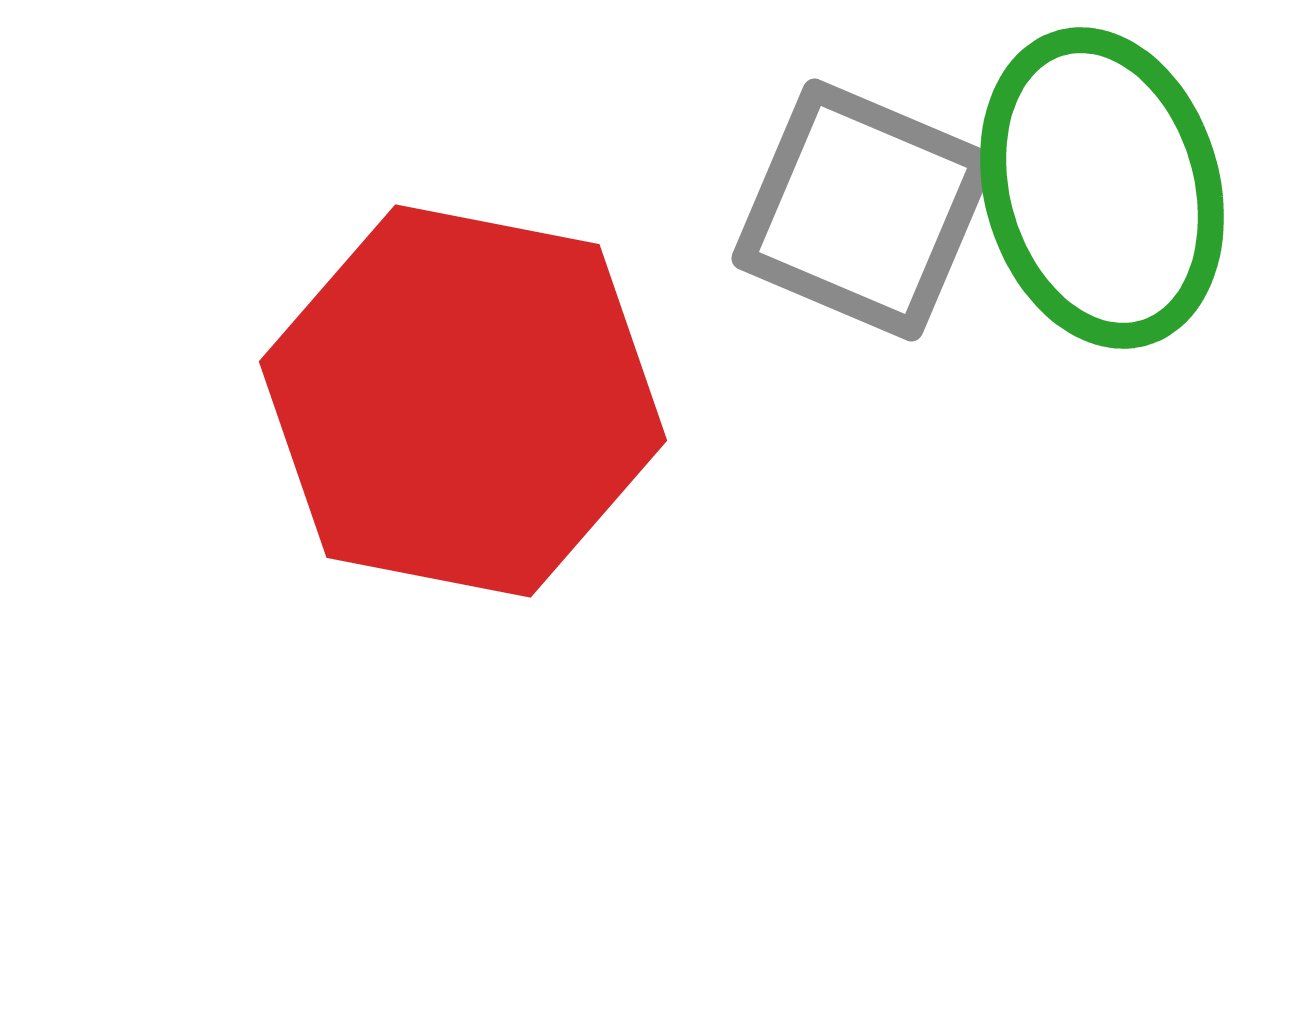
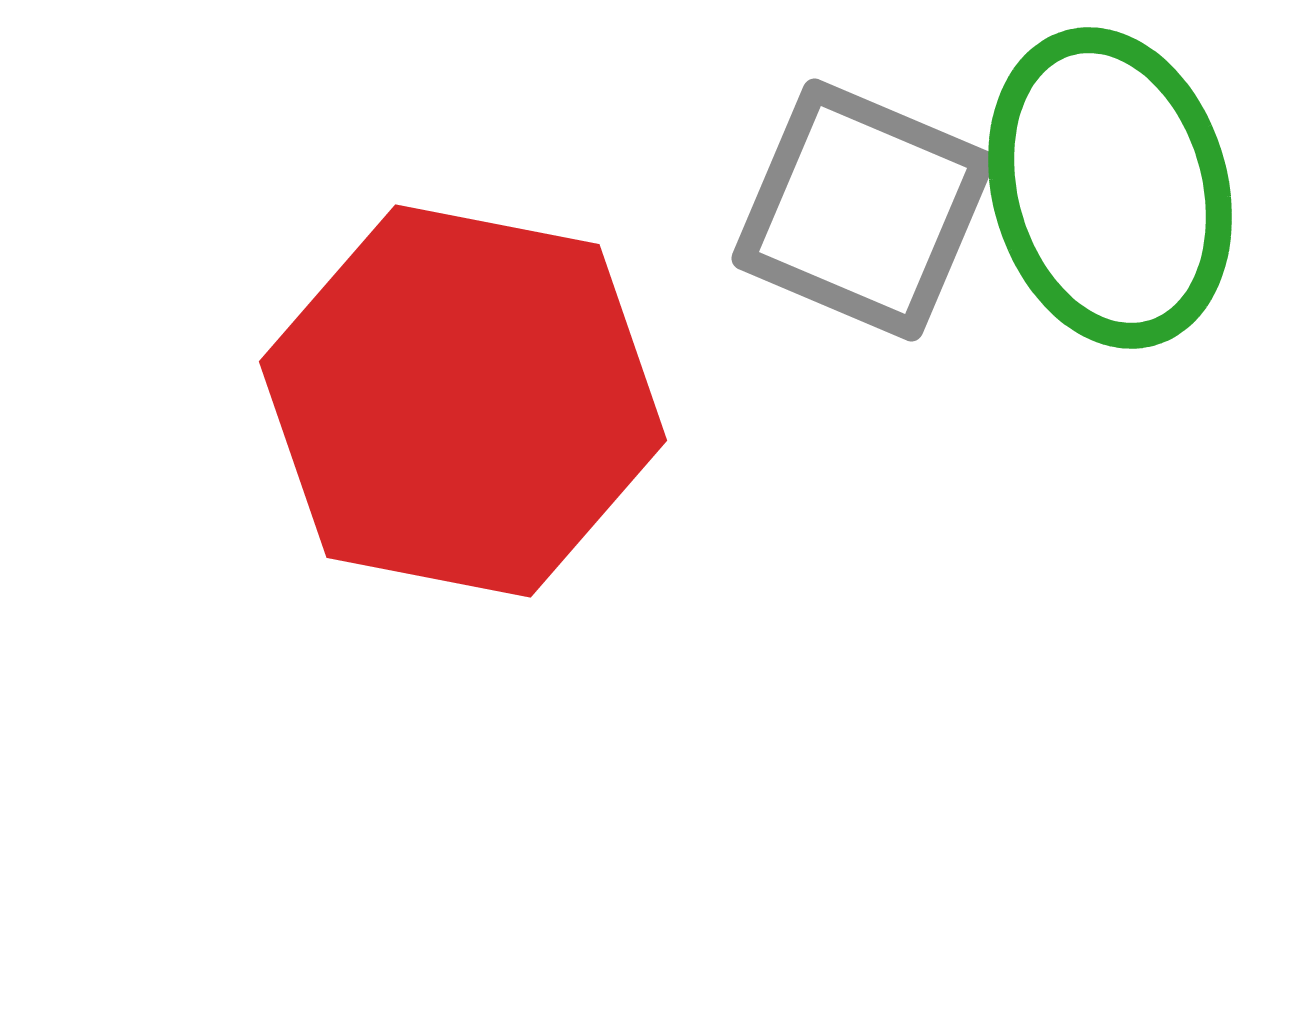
green ellipse: moved 8 px right
